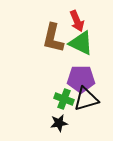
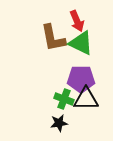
brown L-shape: rotated 24 degrees counterclockwise
black triangle: rotated 16 degrees clockwise
